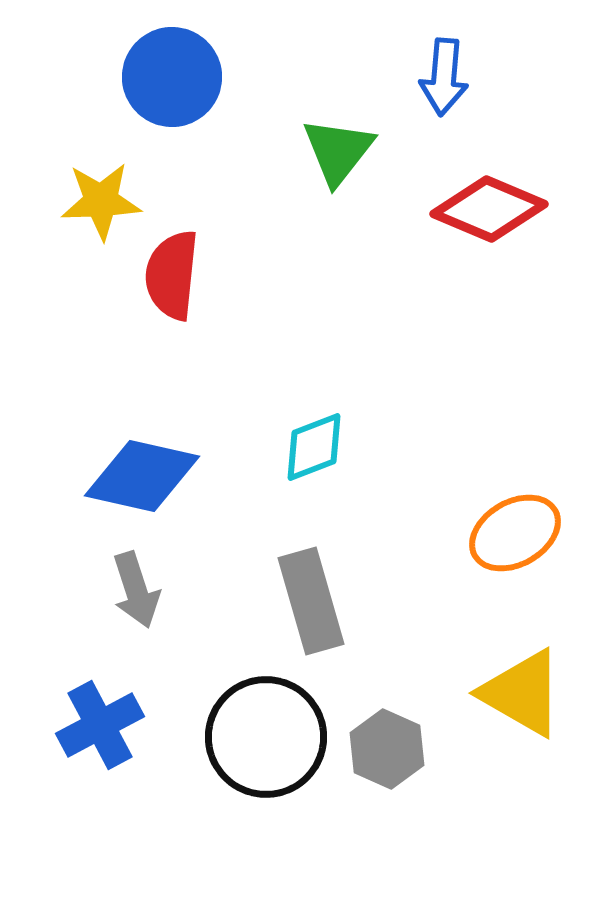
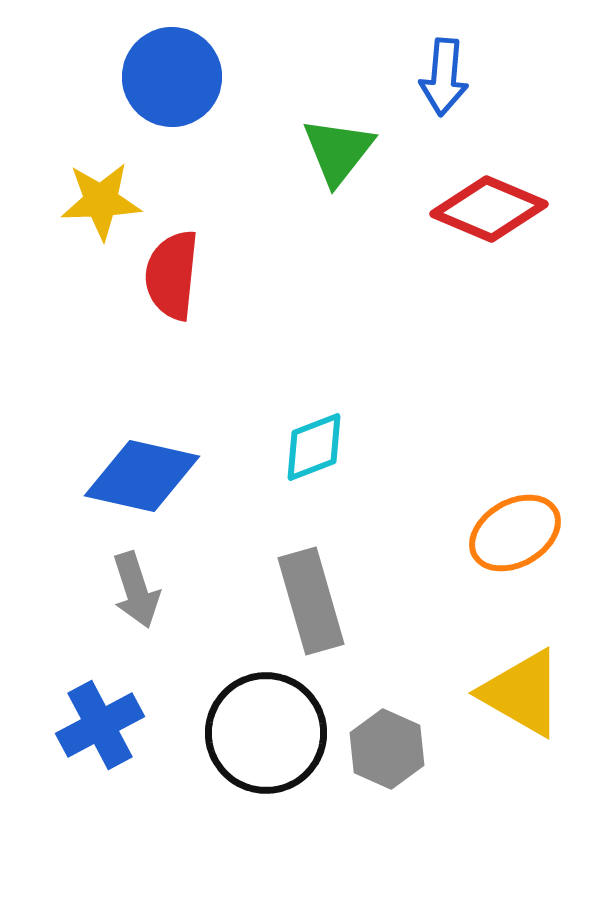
black circle: moved 4 px up
